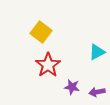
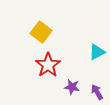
purple arrow: rotated 70 degrees clockwise
